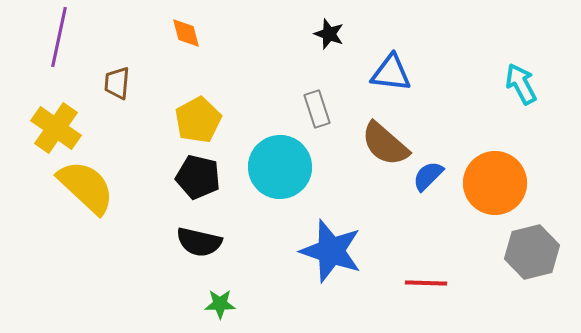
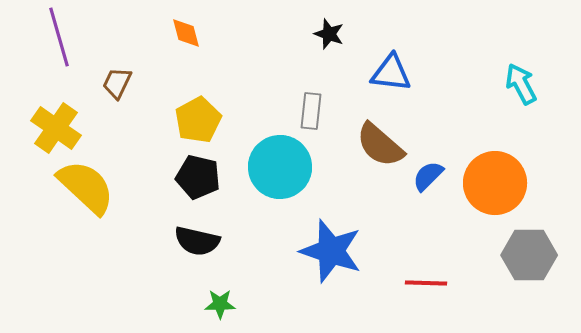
purple line: rotated 28 degrees counterclockwise
brown trapezoid: rotated 20 degrees clockwise
gray rectangle: moved 6 px left, 2 px down; rotated 24 degrees clockwise
brown semicircle: moved 5 px left, 1 px down
black semicircle: moved 2 px left, 1 px up
gray hexagon: moved 3 px left, 3 px down; rotated 14 degrees clockwise
